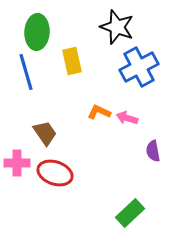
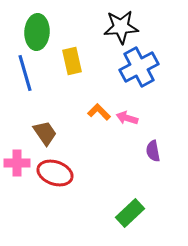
black star: moved 4 px right; rotated 24 degrees counterclockwise
blue line: moved 1 px left, 1 px down
orange L-shape: rotated 20 degrees clockwise
